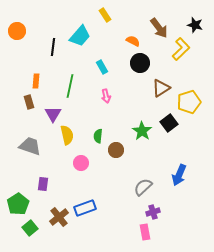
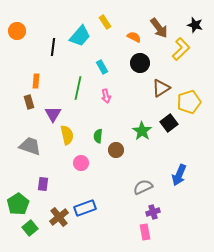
yellow rectangle: moved 7 px down
orange semicircle: moved 1 px right, 4 px up
green line: moved 8 px right, 2 px down
gray semicircle: rotated 18 degrees clockwise
